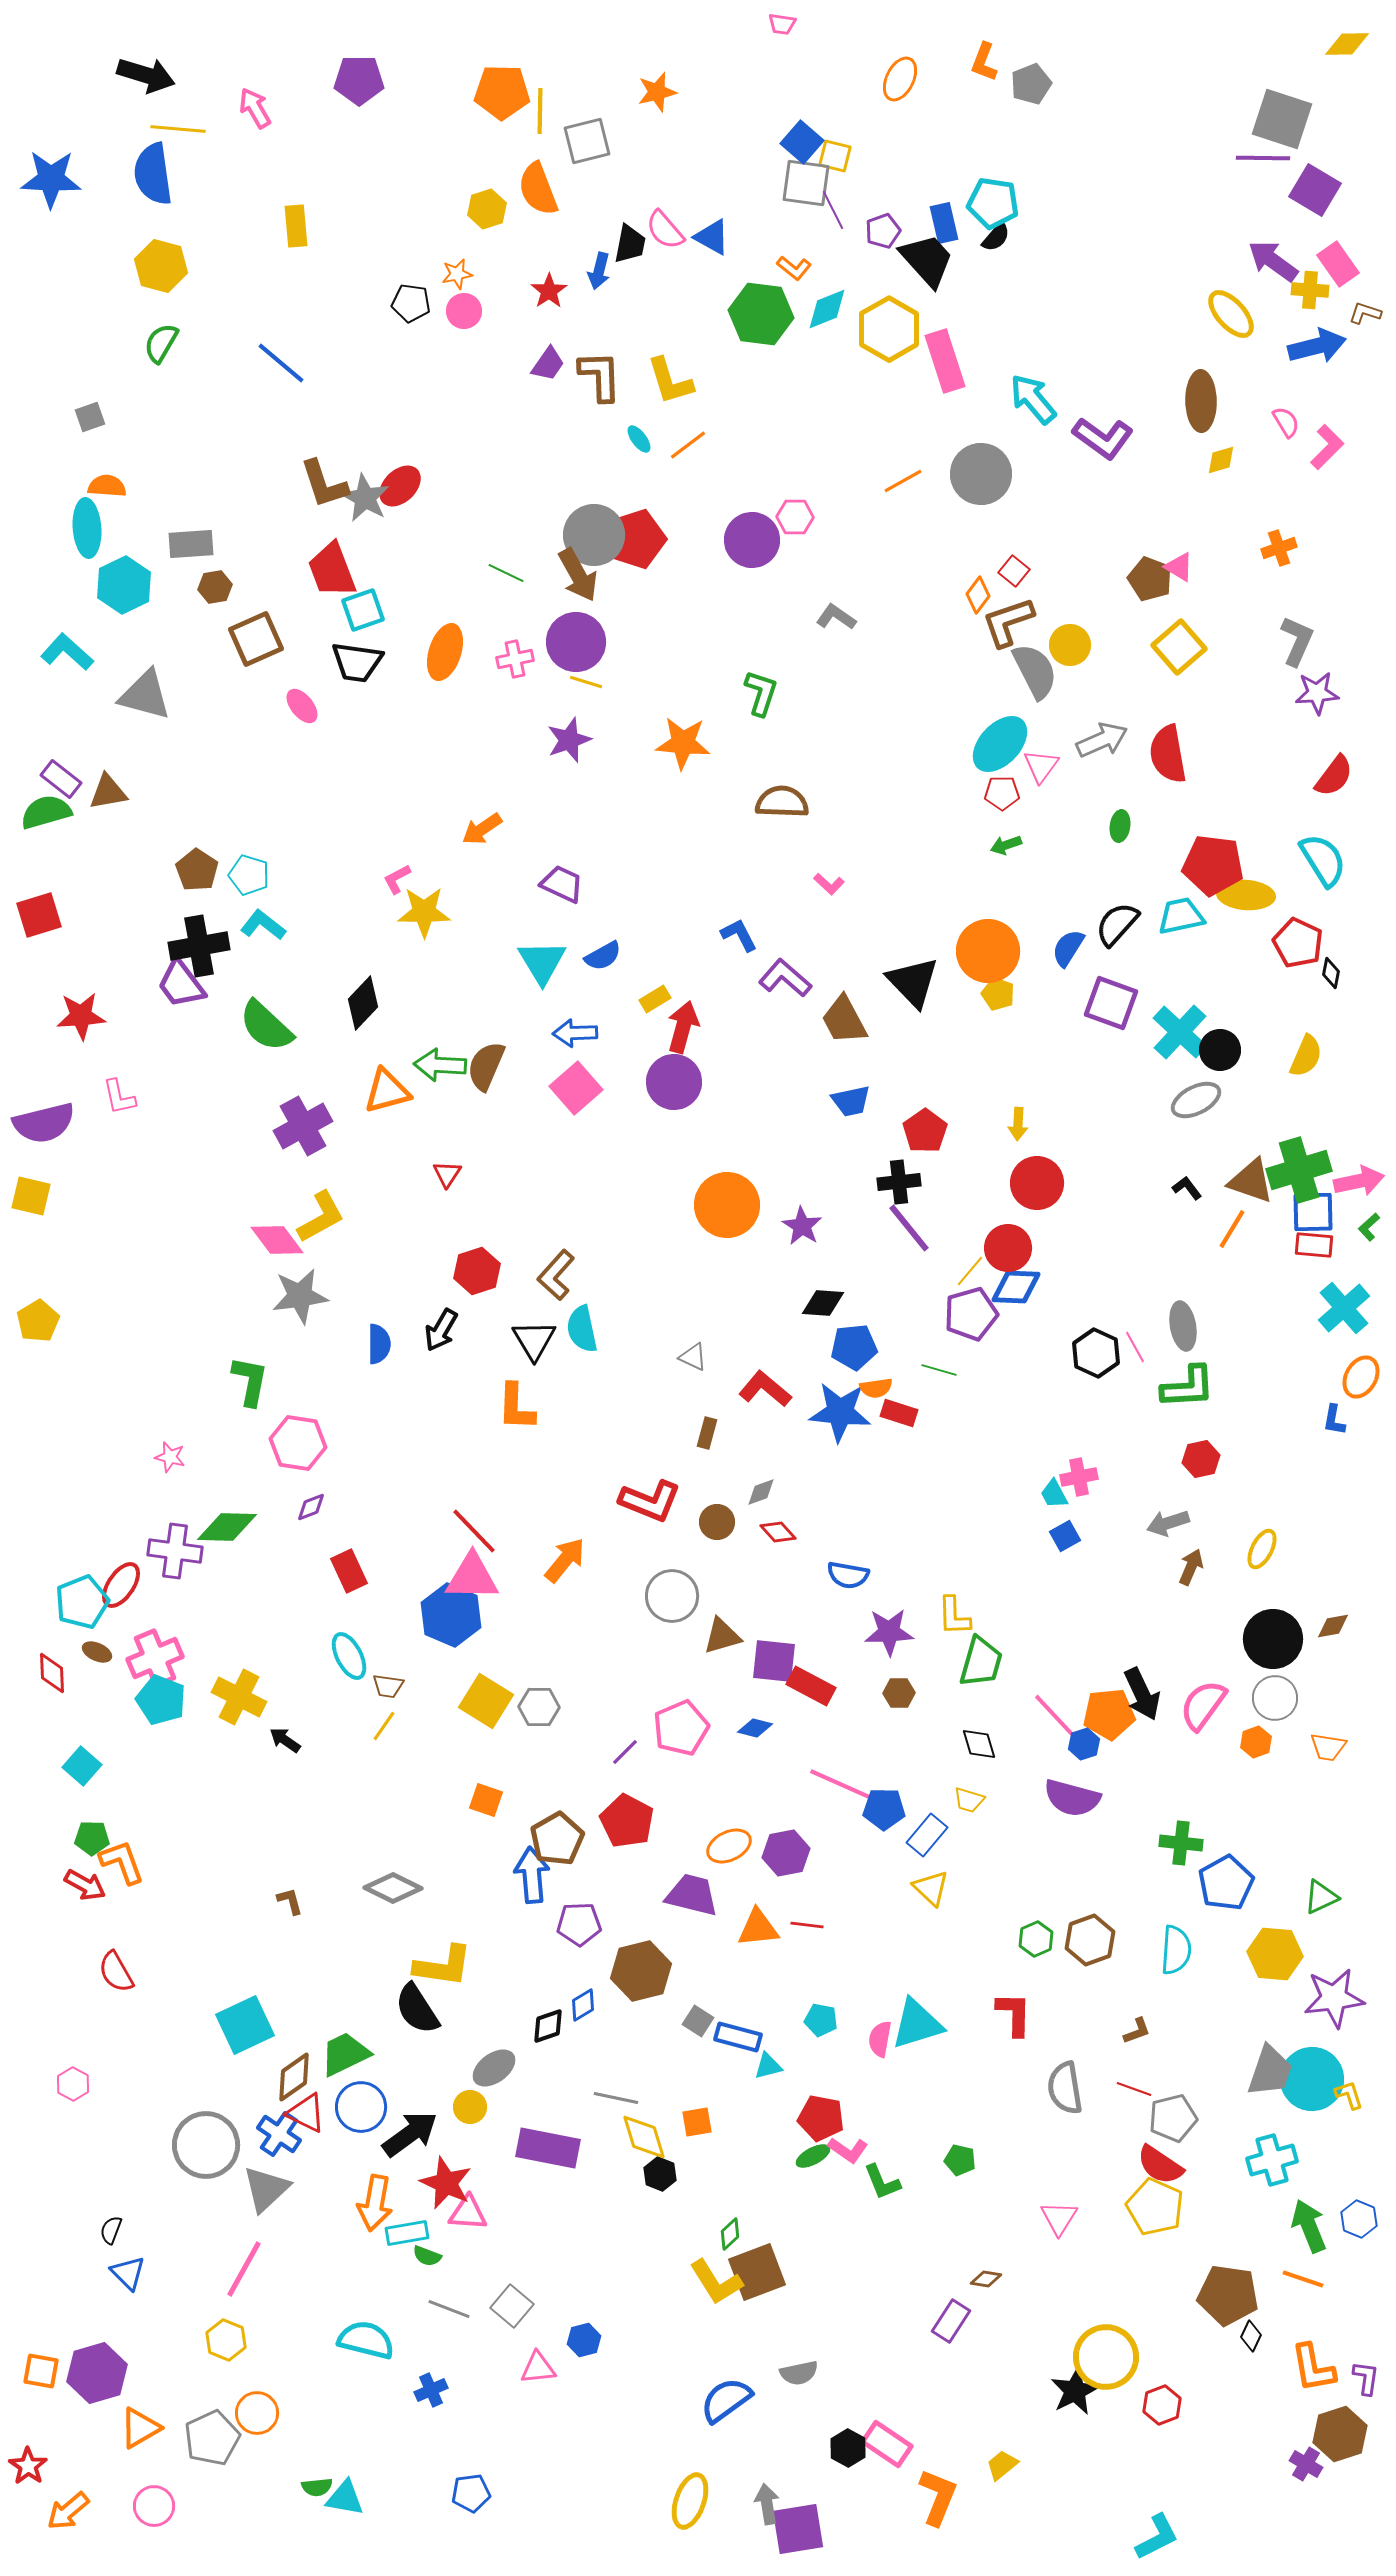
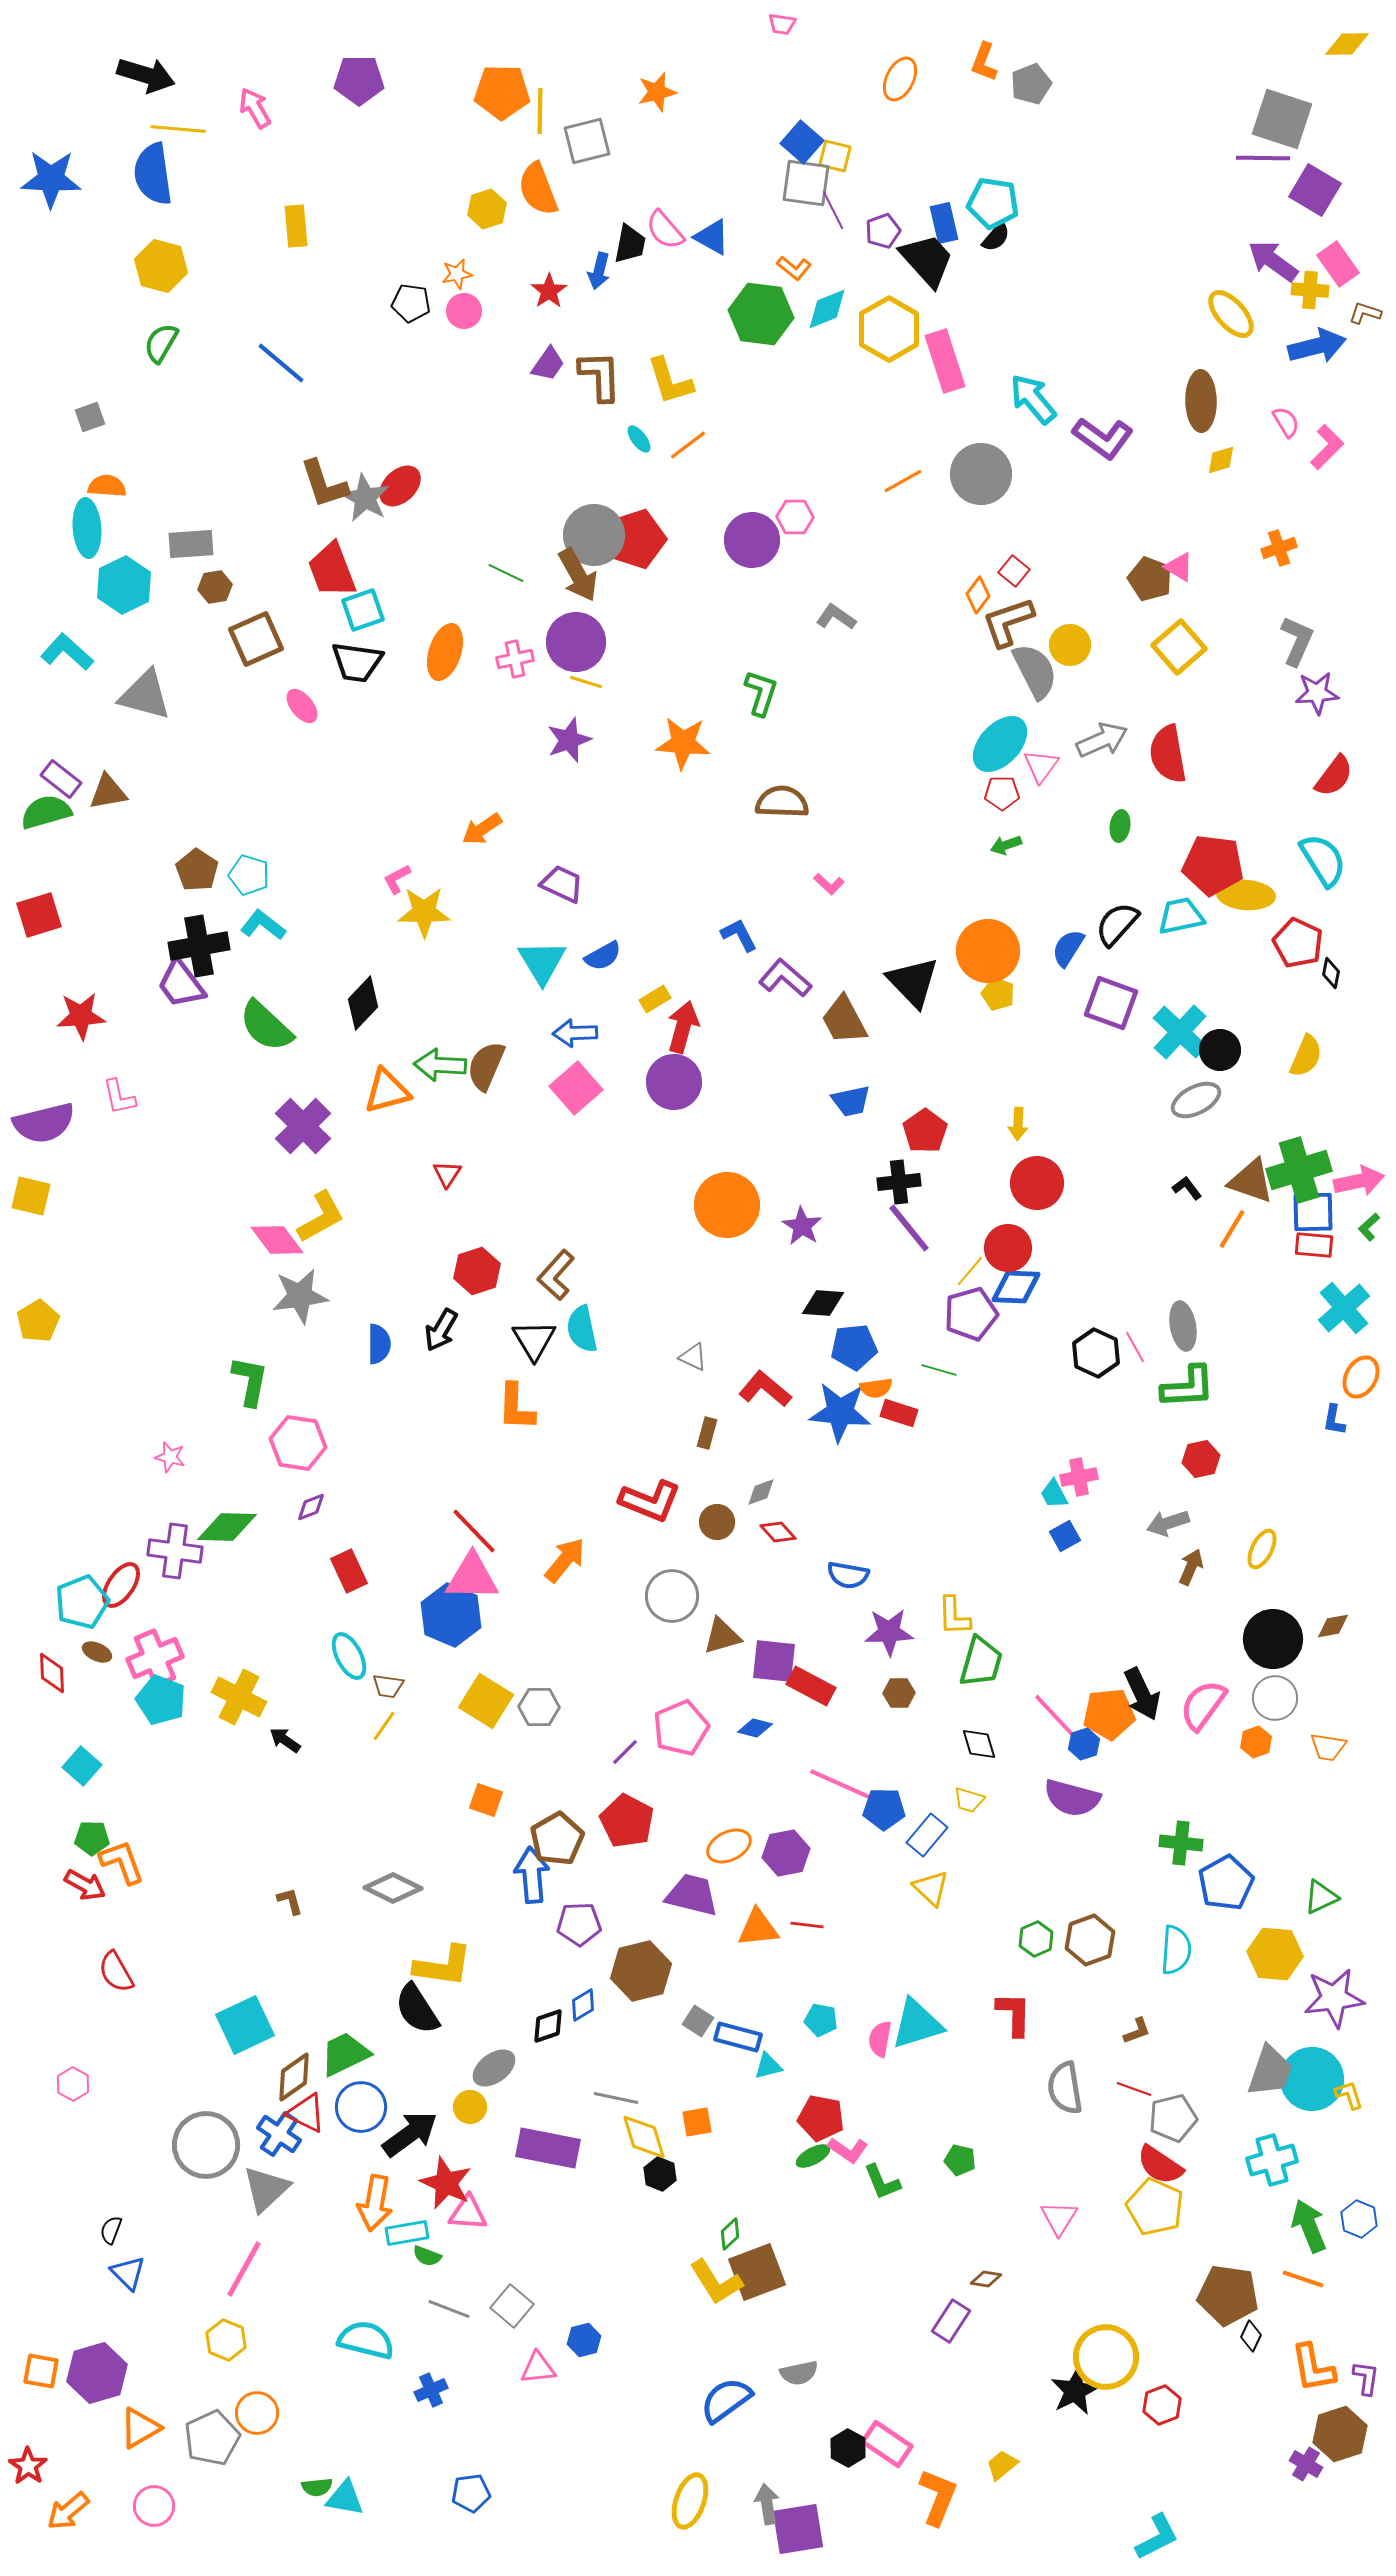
purple cross at (303, 1126): rotated 16 degrees counterclockwise
